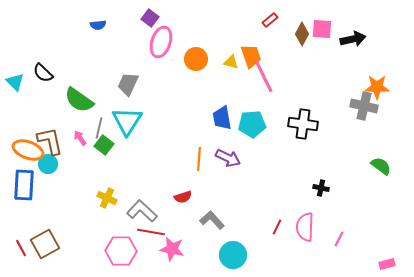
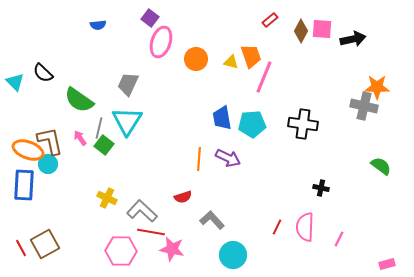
brown diamond at (302, 34): moved 1 px left, 3 px up
pink line at (264, 77): rotated 48 degrees clockwise
